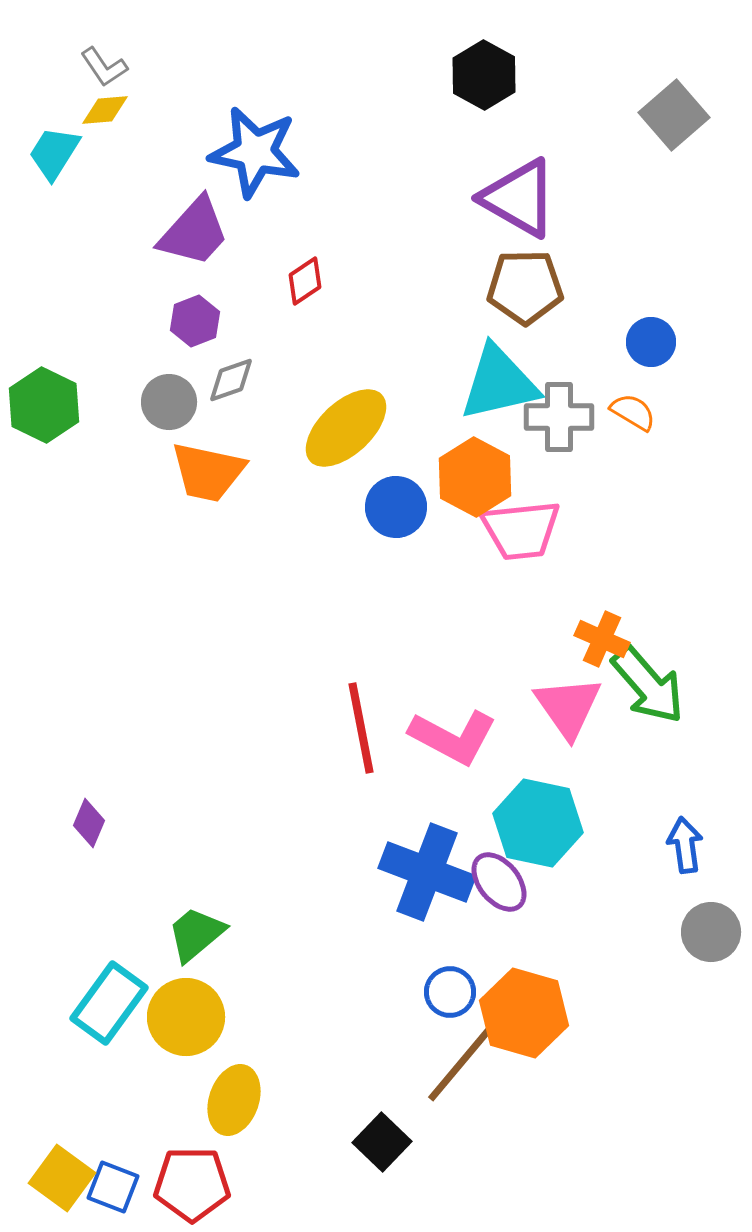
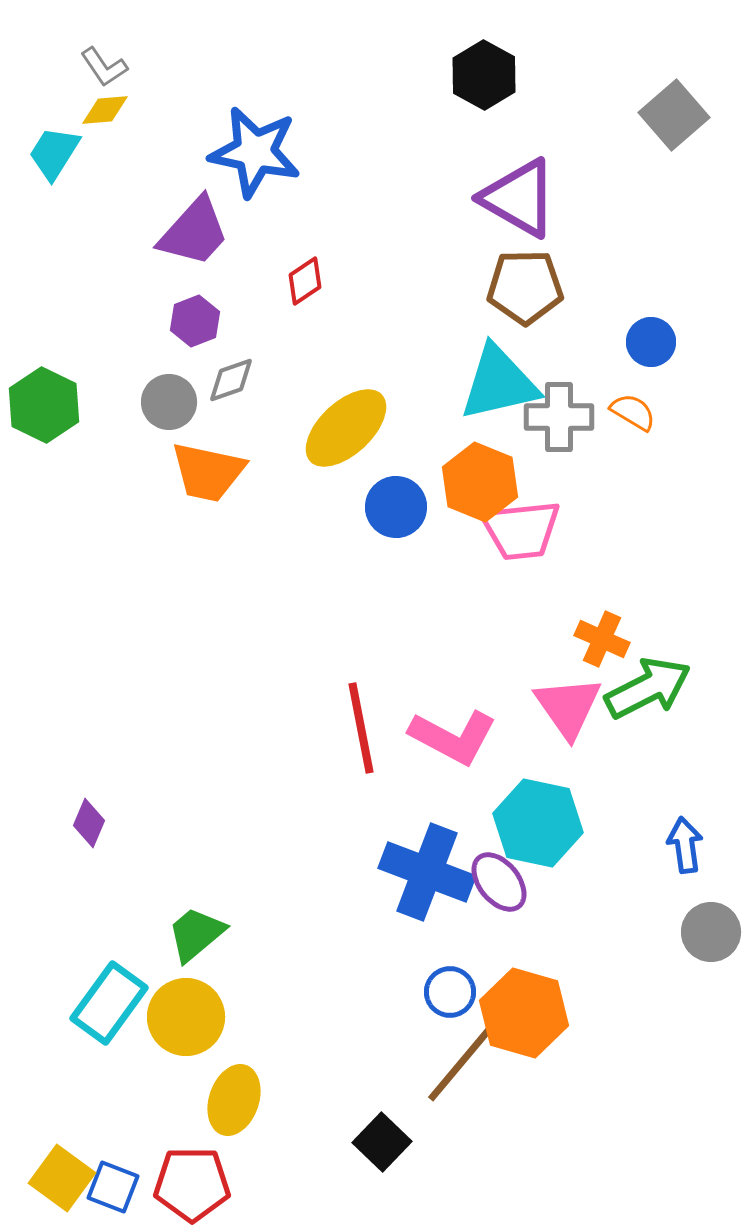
orange hexagon at (475, 477): moved 5 px right, 5 px down; rotated 6 degrees counterclockwise
green arrow at (648, 685): moved 3 px down; rotated 76 degrees counterclockwise
